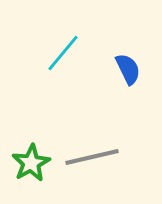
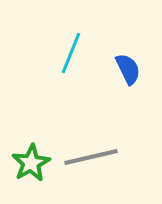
cyan line: moved 8 px right; rotated 18 degrees counterclockwise
gray line: moved 1 px left
